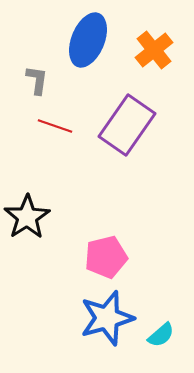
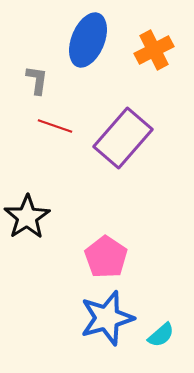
orange cross: rotated 12 degrees clockwise
purple rectangle: moved 4 px left, 13 px down; rotated 6 degrees clockwise
pink pentagon: rotated 24 degrees counterclockwise
